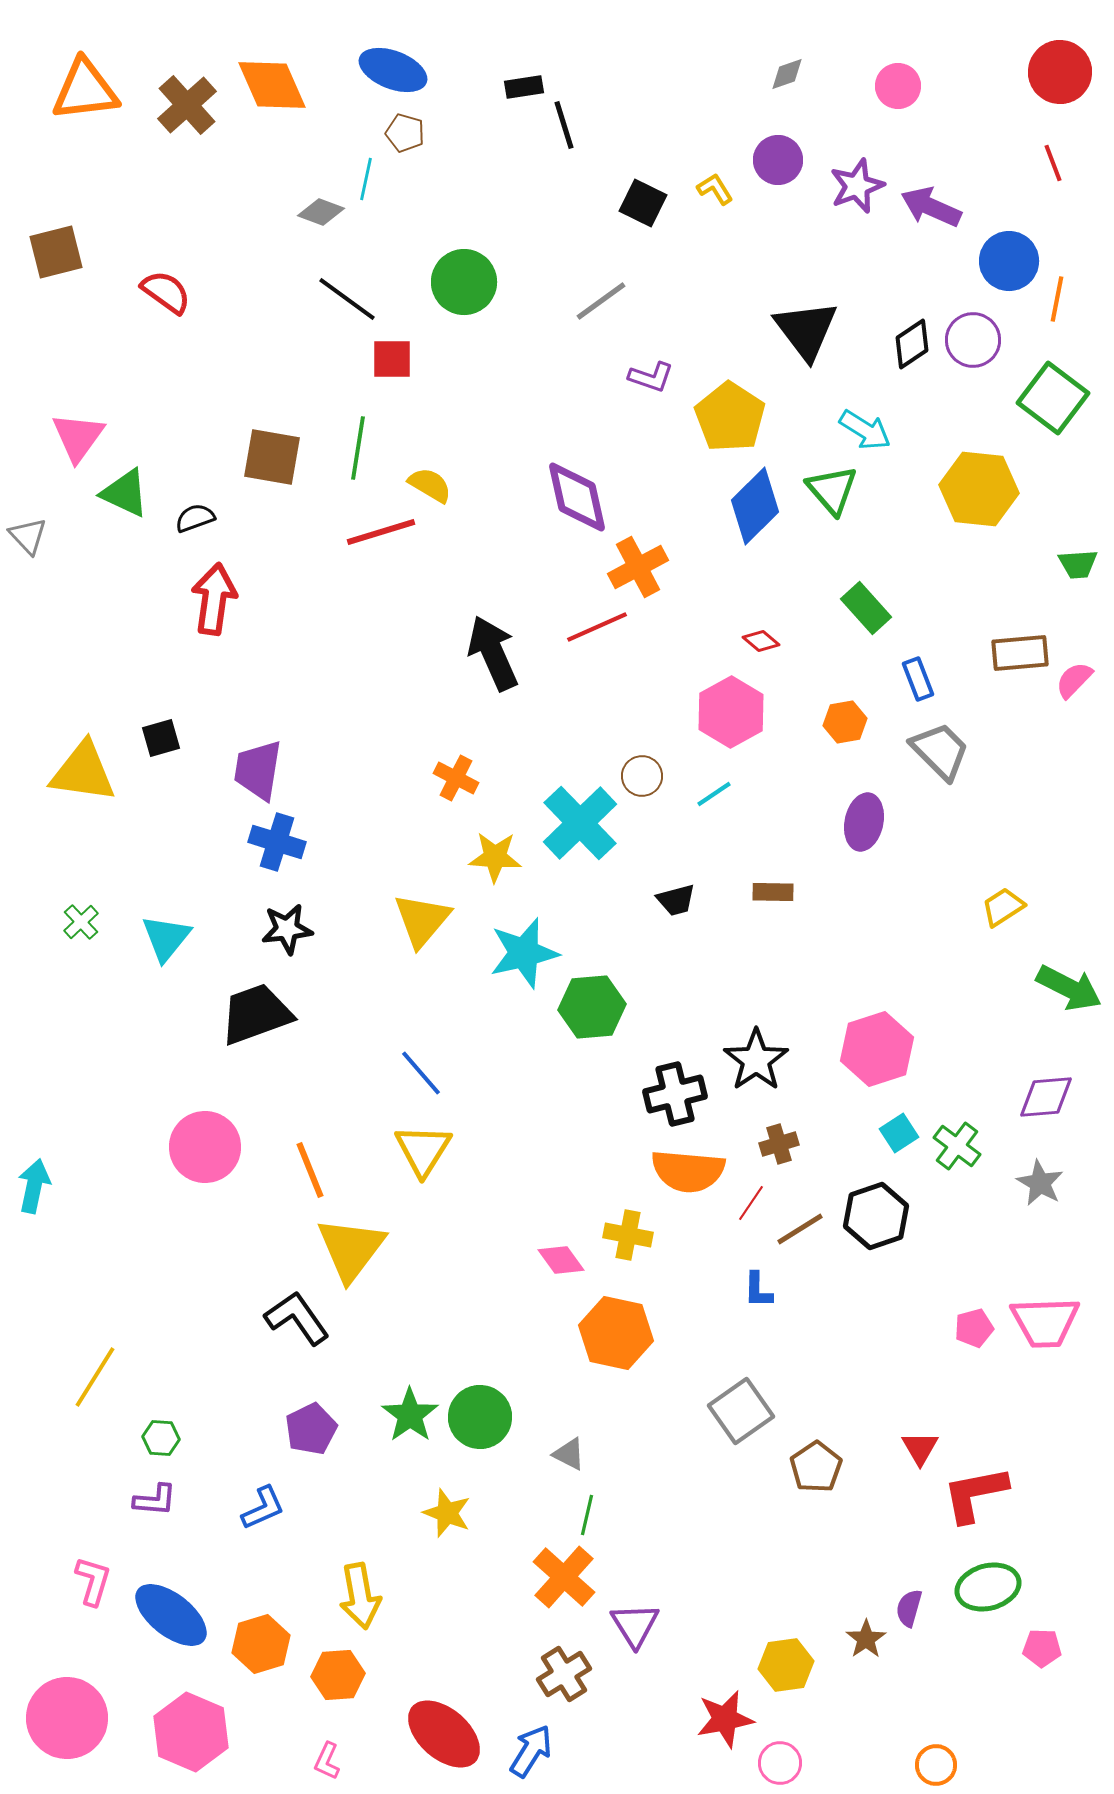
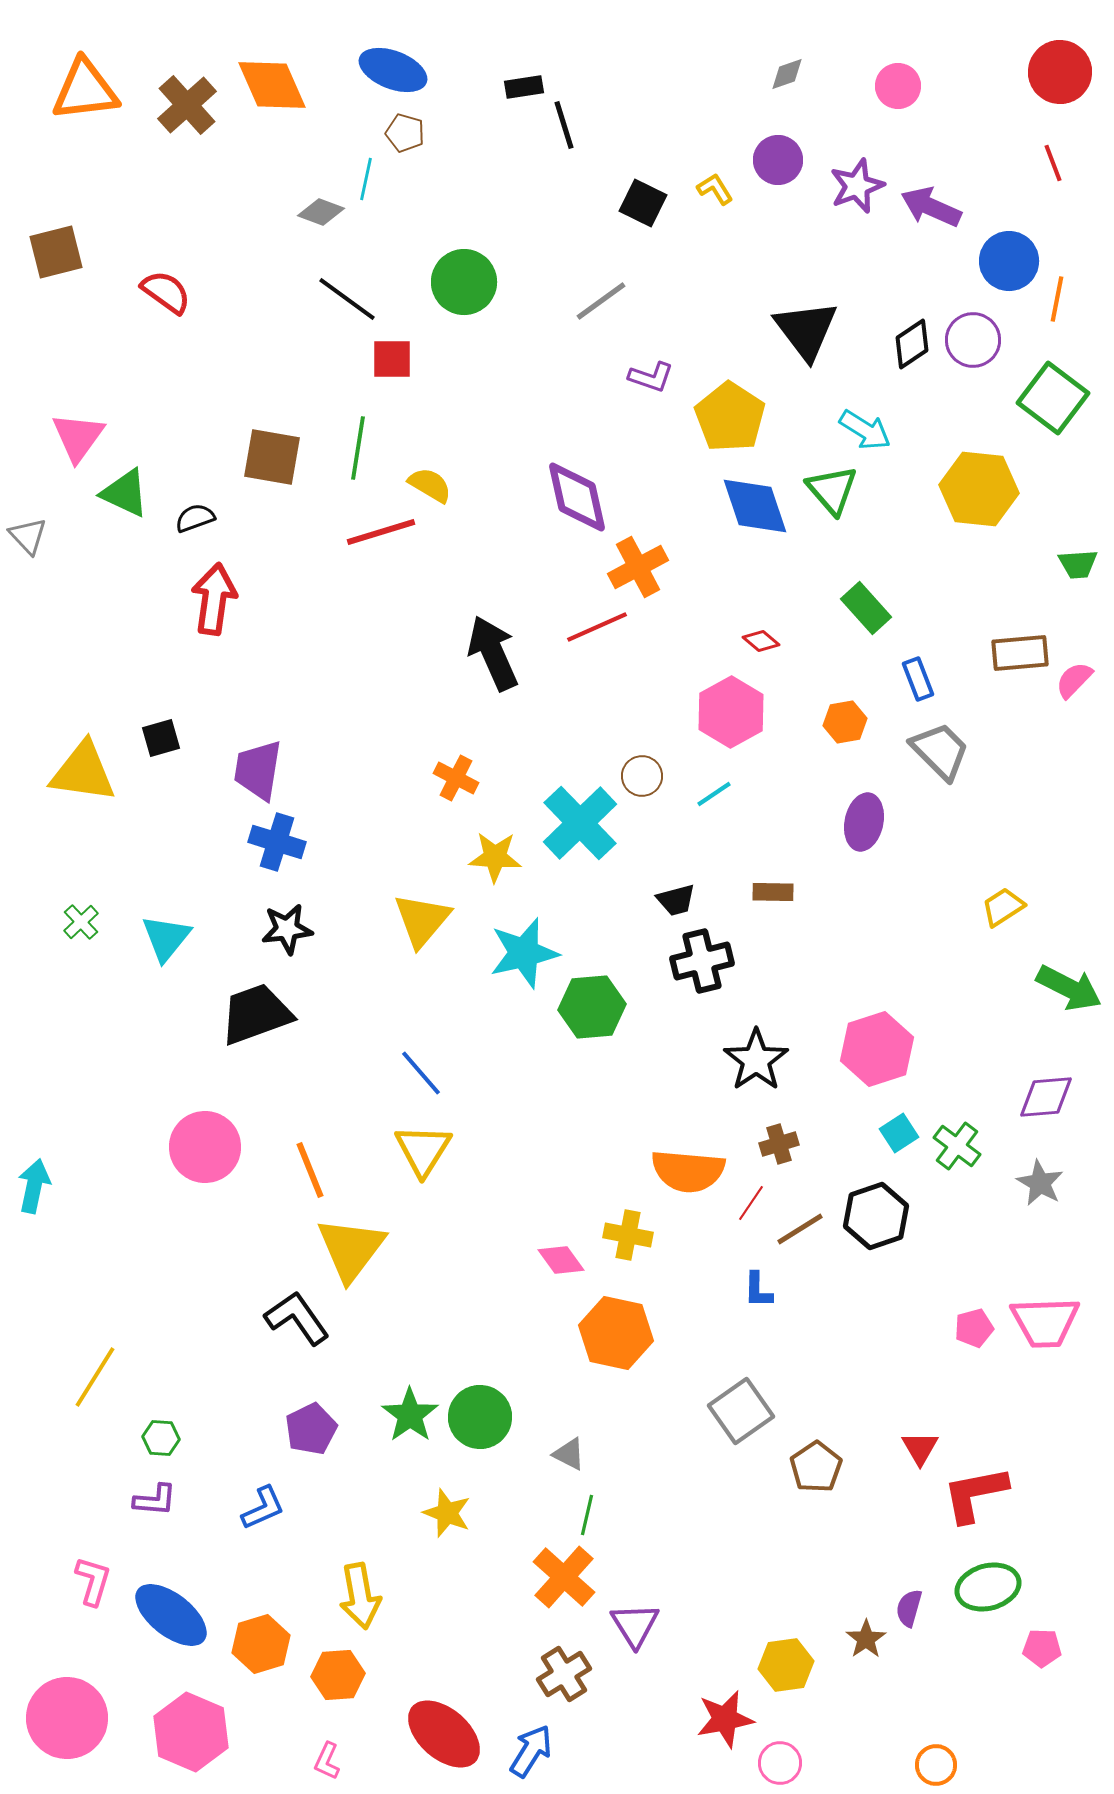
blue diamond at (755, 506): rotated 64 degrees counterclockwise
black cross at (675, 1094): moved 27 px right, 133 px up
